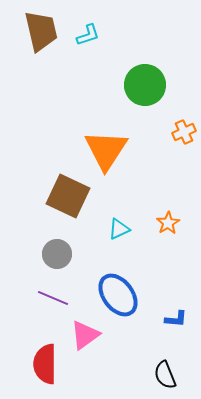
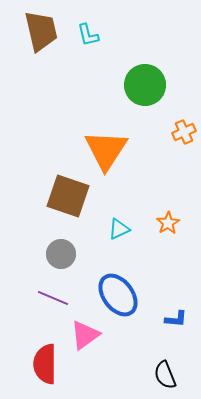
cyan L-shape: rotated 95 degrees clockwise
brown square: rotated 6 degrees counterclockwise
gray circle: moved 4 px right
